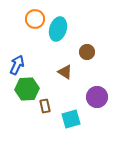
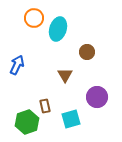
orange circle: moved 1 px left, 1 px up
brown triangle: moved 3 px down; rotated 28 degrees clockwise
green hexagon: moved 33 px down; rotated 15 degrees counterclockwise
